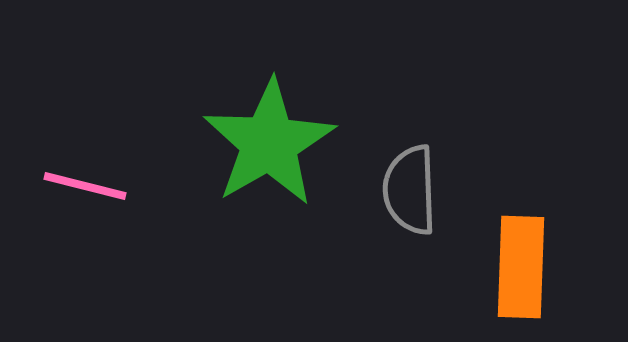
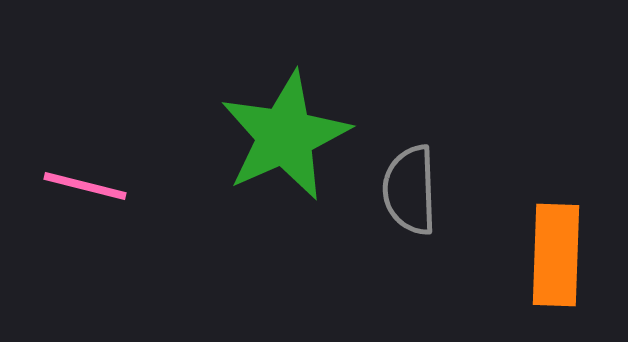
green star: moved 16 px right, 7 px up; rotated 6 degrees clockwise
orange rectangle: moved 35 px right, 12 px up
